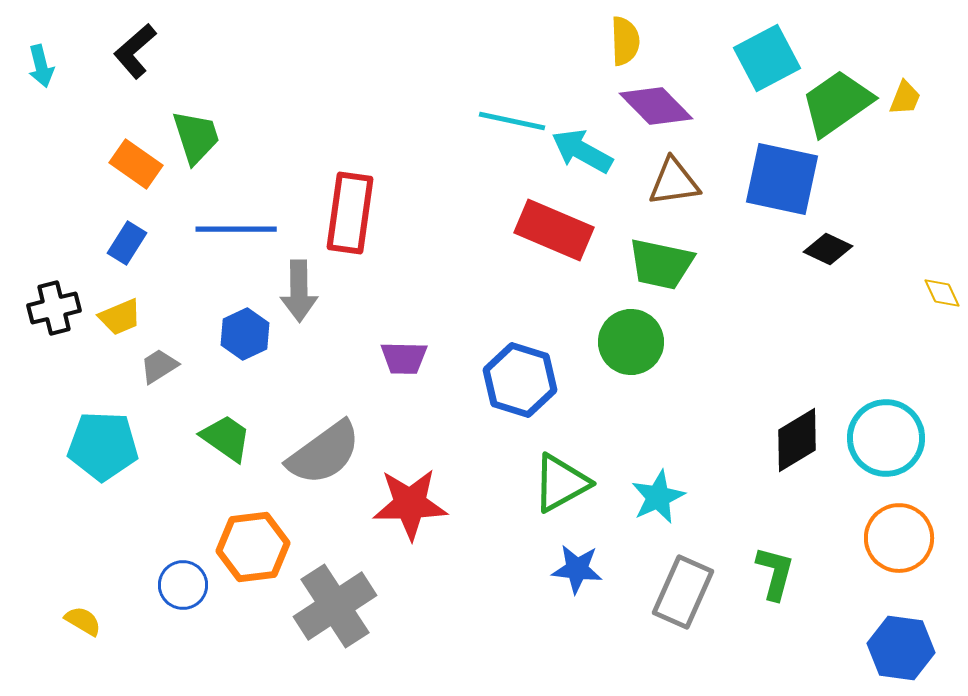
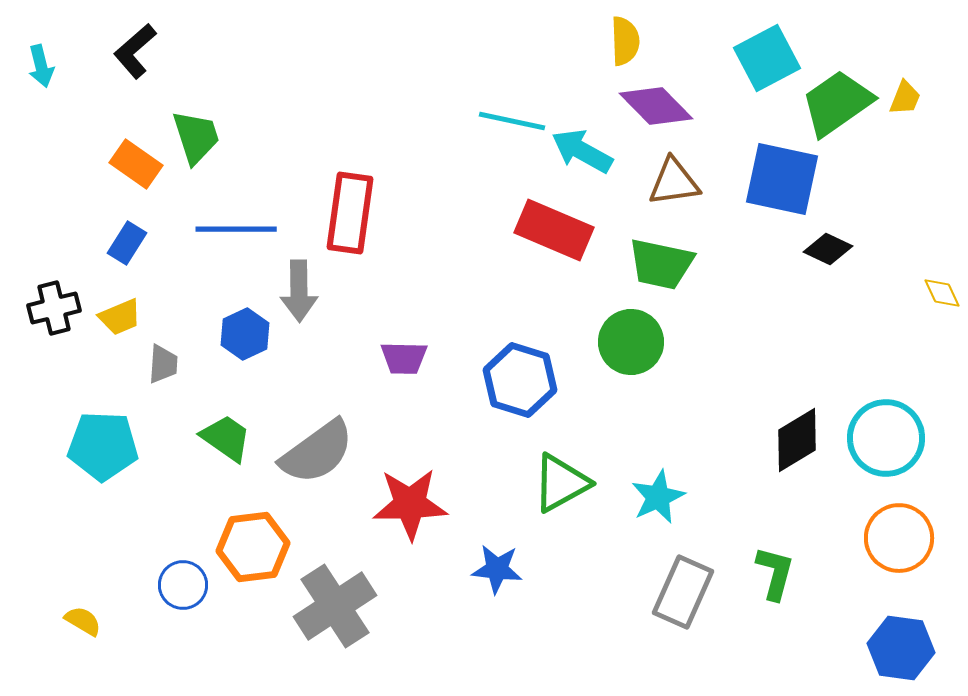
gray trapezoid at (159, 366): moved 4 px right, 2 px up; rotated 126 degrees clockwise
gray semicircle at (324, 453): moved 7 px left, 1 px up
blue star at (577, 569): moved 80 px left
